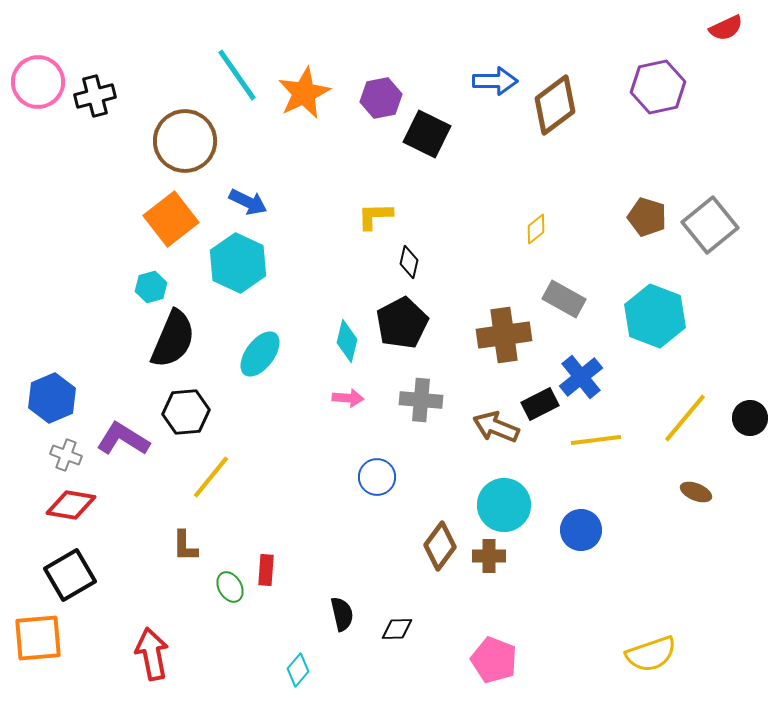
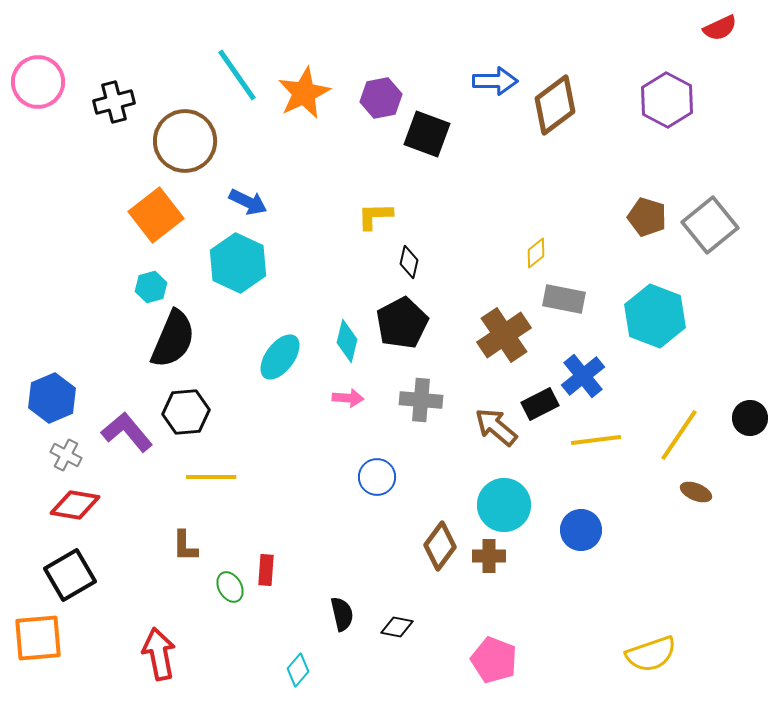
red semicircle at (726, 28): moved 6 px left
purple hexagon at (658, 87): moved 9 px right, 13 px down; rotated 20 degrees counterclockwise
black cross at (95, 96): moved 19 px right, 6 px down
black square at (427, 134): rotated 6 degrees counterclockwise
orange square at (171, 219): moved 15 px left, 4 px up
yellow diamond at (536, 229): moved 24 px down
gray rectangle at (564, 299): rotated 18 degrees counterclockwise
brown cross at (504, 335): rotated 26 degrees counterclockwise
cyan ellipse at (260, 354): moved 20 px right, 3 px down
blue cross at (581, 377): moved 2 px right, 1 px up
yellow line at (685, 418): moved 6 px left, 17 px down; rotated 6 degrees counterclockwise
brown arrow at (496, 427): rotated 18 degrees clockwise
purple L-shape at (123, 439): moved 4 px right, 7 px up; rotated 18 degrees clockwise
gray cross at (66, 455): rotated 8 degrees clockwise
yellow line at (211, 477): rotated 51 degrees clockwise
red diamond at (71, 505): moved 4 px right
black diamond at (397, 629): moved 2 px up; rotated 12 degrees clockwise
red arrow at (152, 654): moved 7 px right
